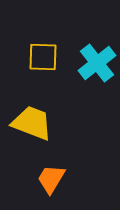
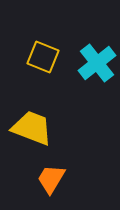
yellow square: rotated 20 degrees clockwise
yellow trapezoid: moved 5 px down
